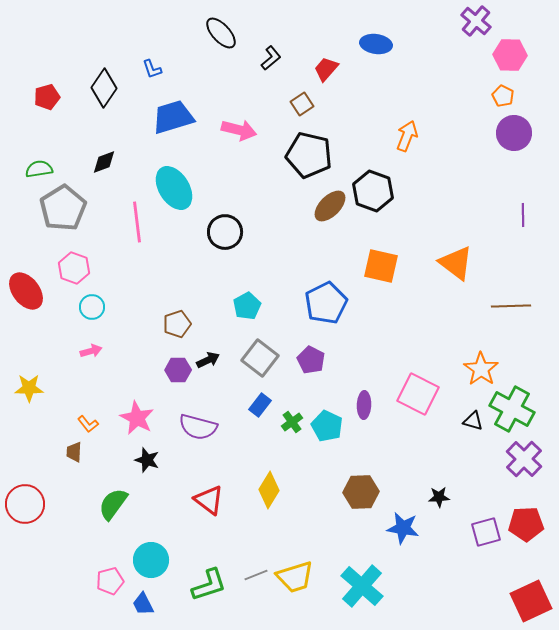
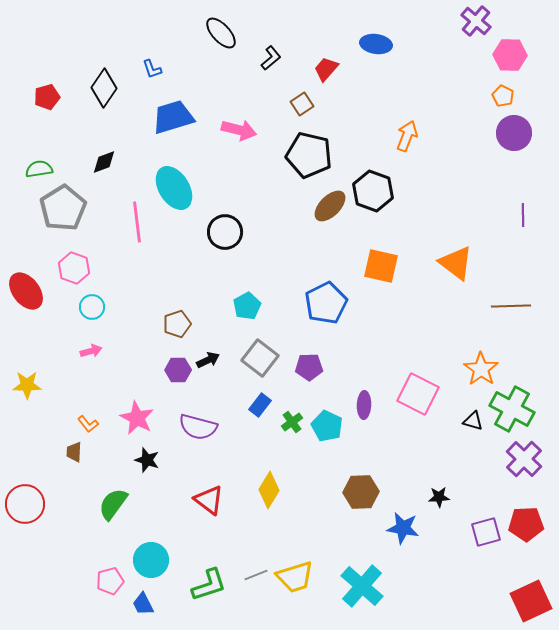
purple pentagon at (311, 360): moved 2 px left, 7 px down; rotated 28 degrees counterclockwise
yellow star at (29, 388): moved 2 px left, 3 px up
